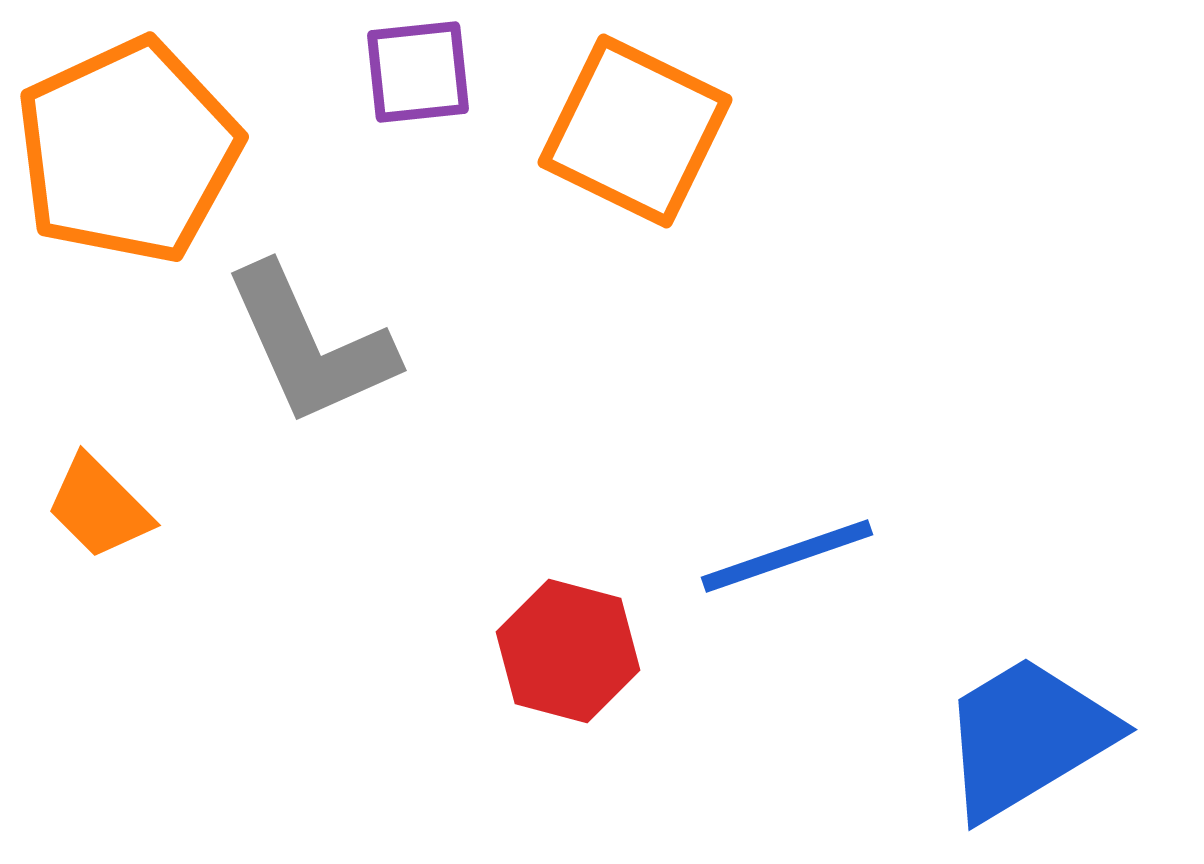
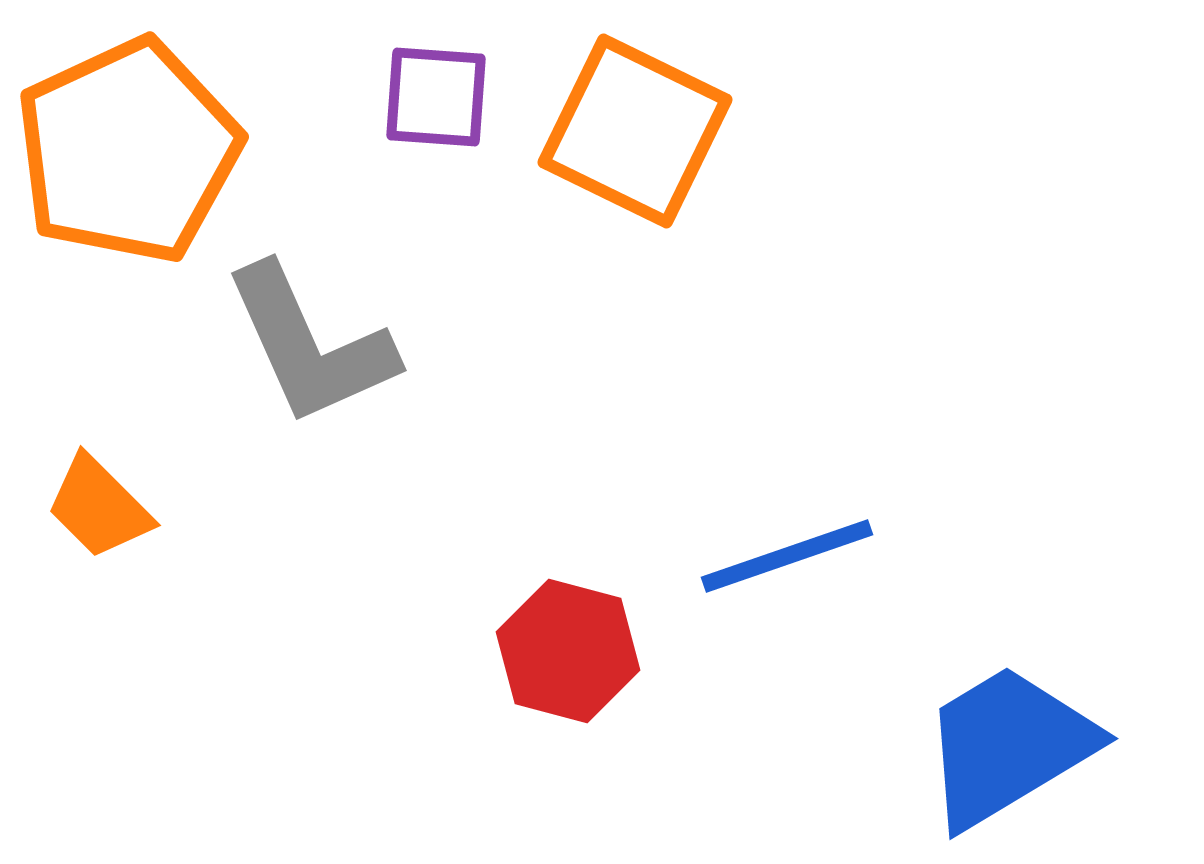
purple square: moved 18 px right, 25 px down; rotated 10 degrees clockwise
blue trapezoid: moved 19 px left, 9 px down
